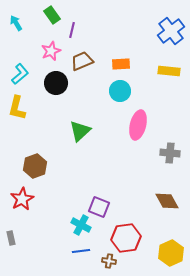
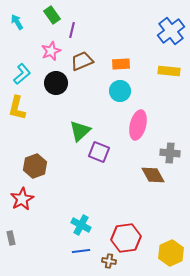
cyan arrow: moved 1 px right, 1 px up
cyan L-shape: moved 2 px right
brown diamond: moved 14 px left, 26 px up
purple square: moved 55 px up
